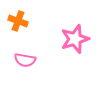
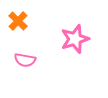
orange cross: rotated 24 degrees clockwise
